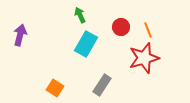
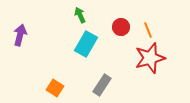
red star: moved 6 px right
